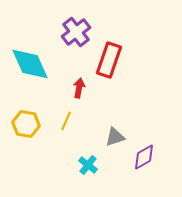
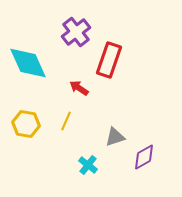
cyan diamond: moved 2 px left, 1 px up
red arrow: rotated 66 degrees counterclockwise
